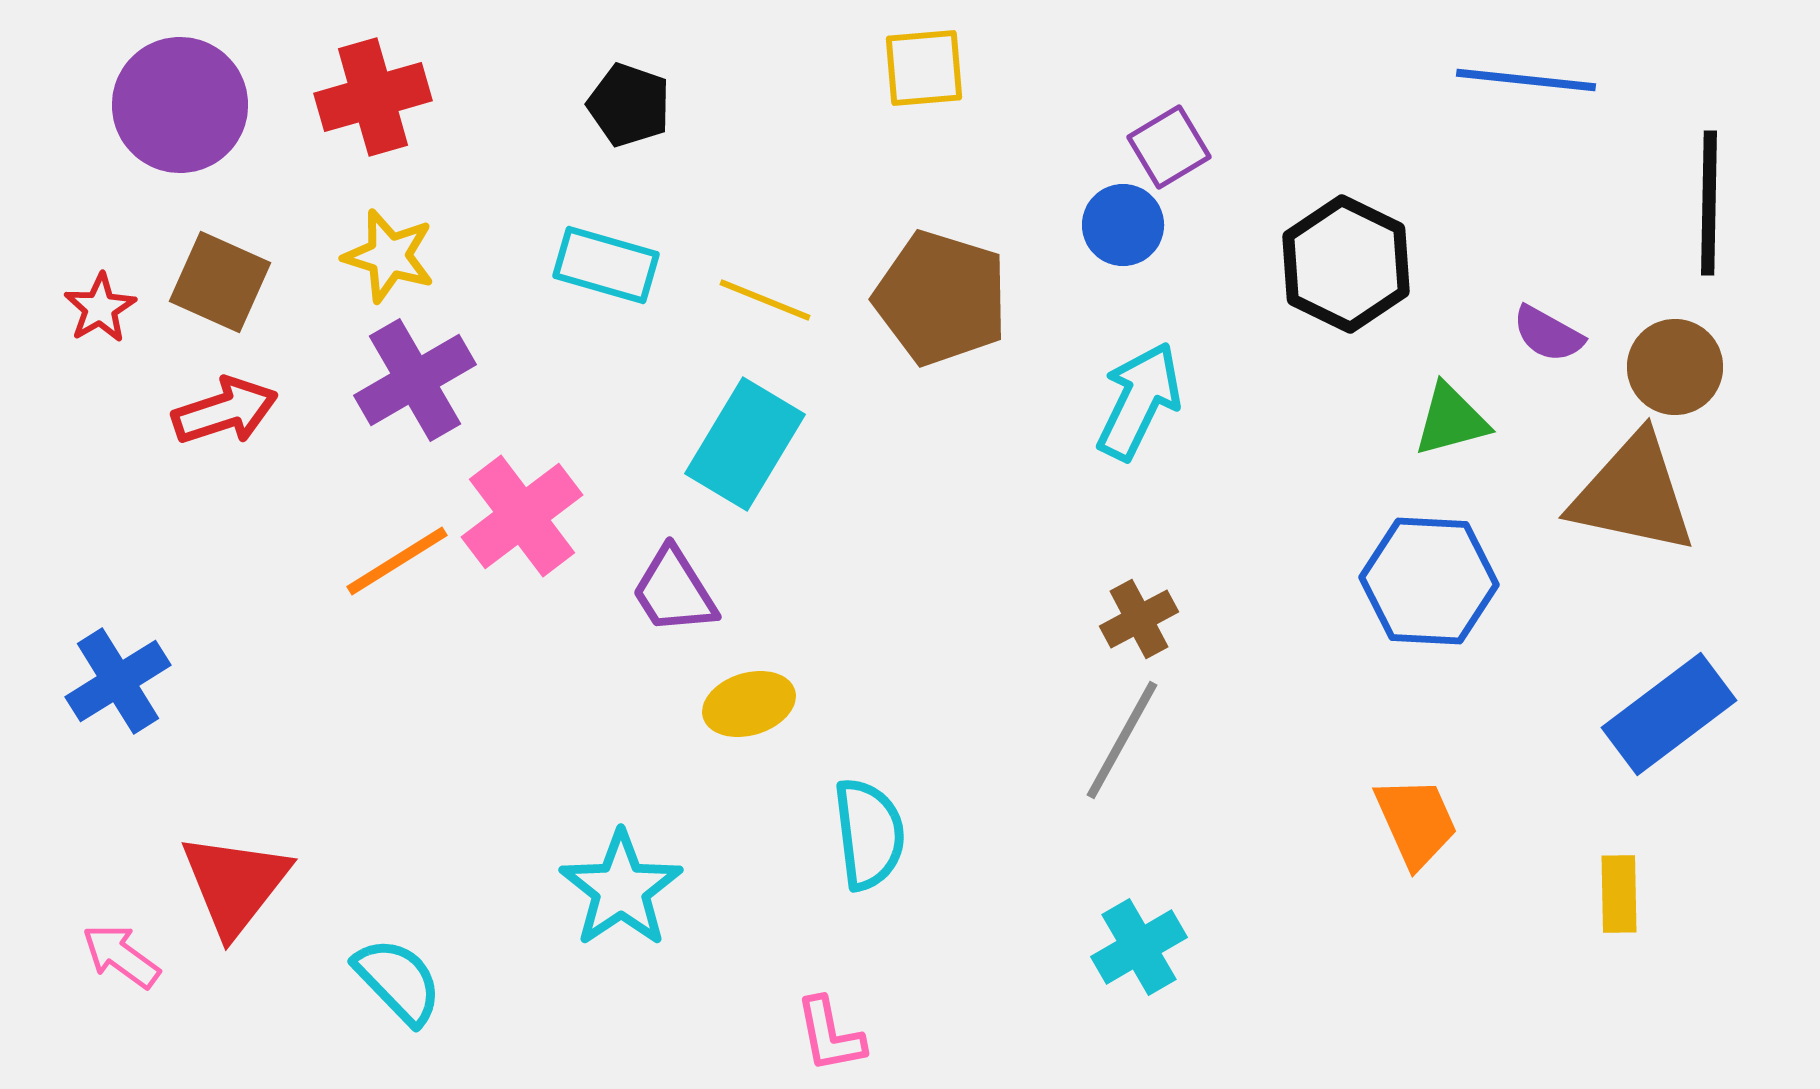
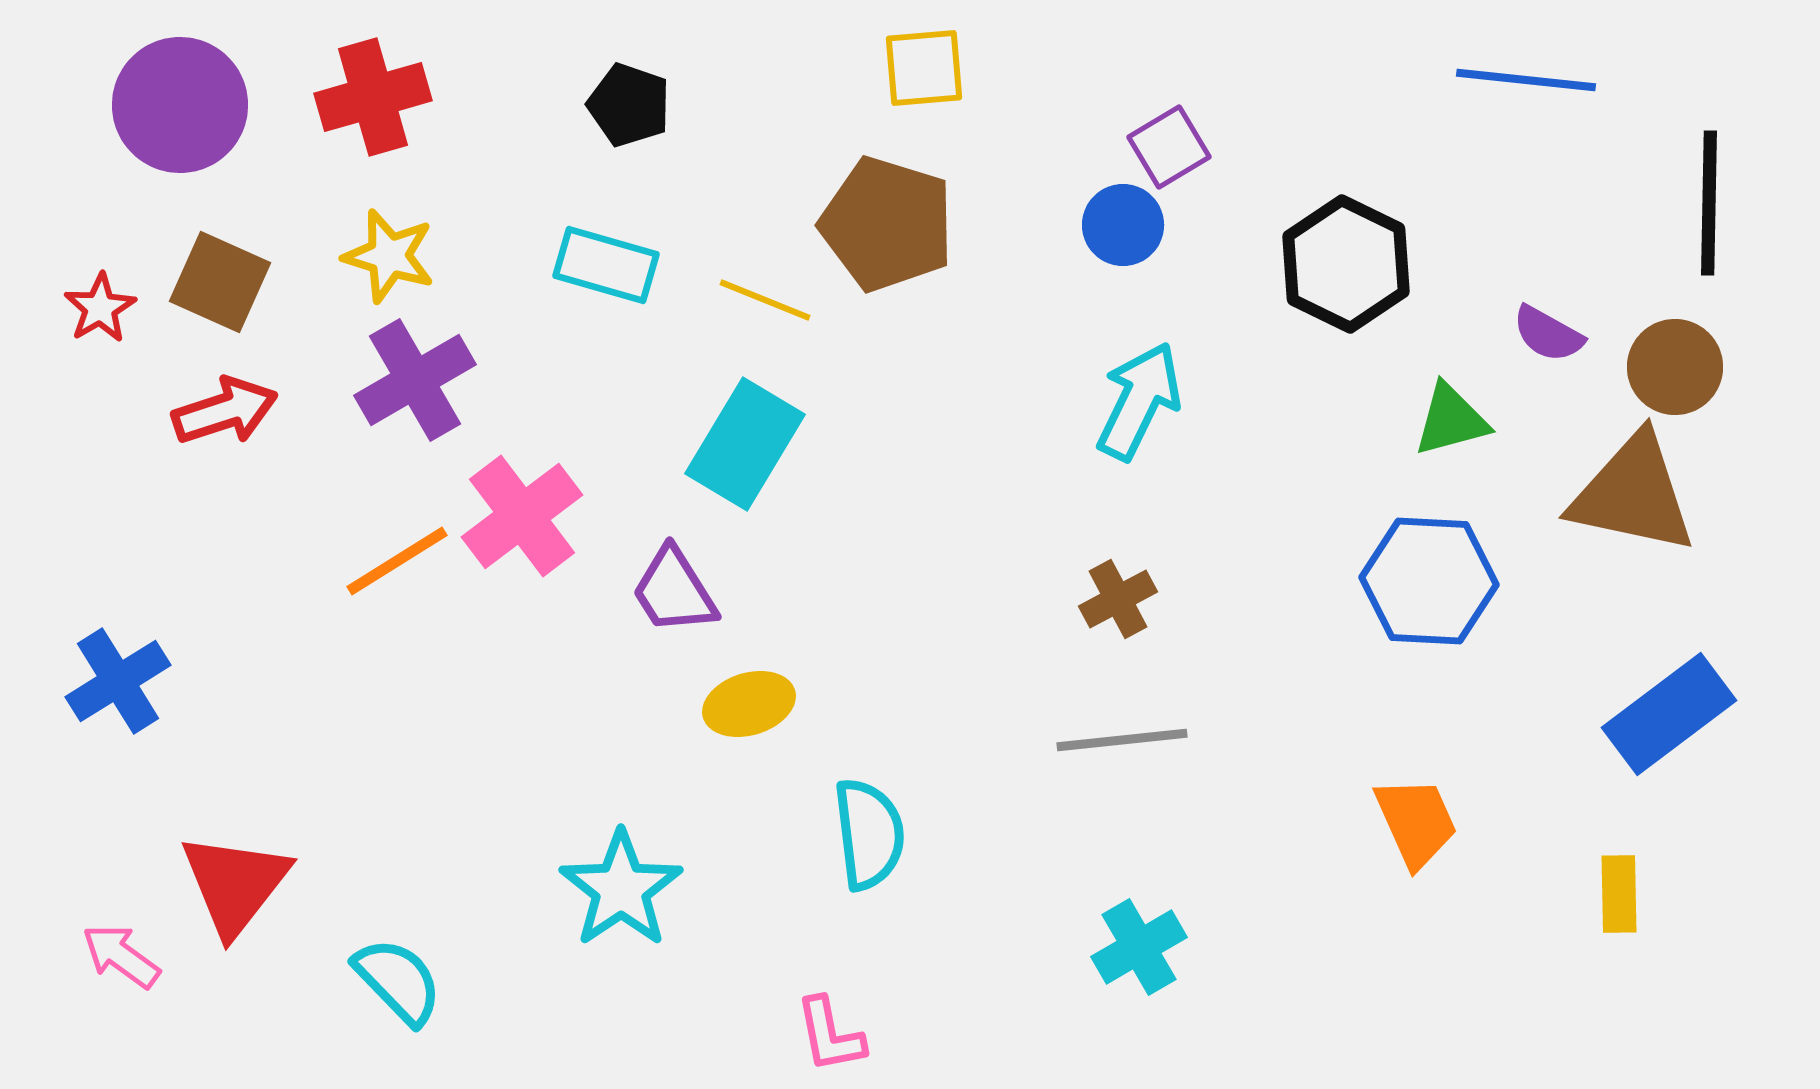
brown pentagon at (941, 298): moved 54 px left, 74 px up
brown cross at (1139, 619): moved 21 px left, 20 px up
gray line at (1122, 740): rotated 55 degrees clockwise
